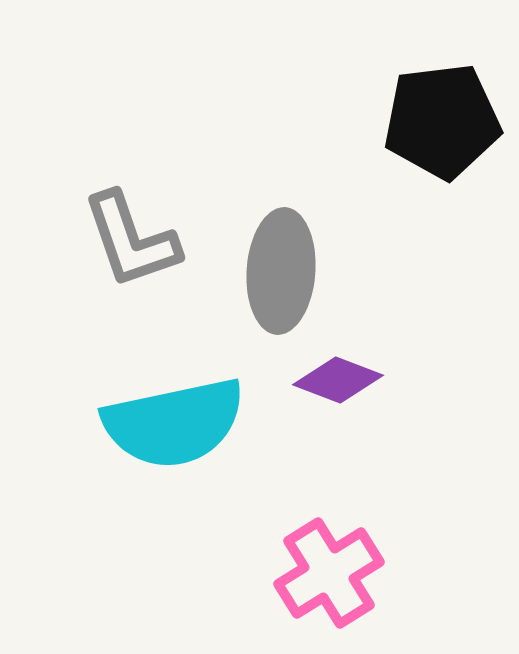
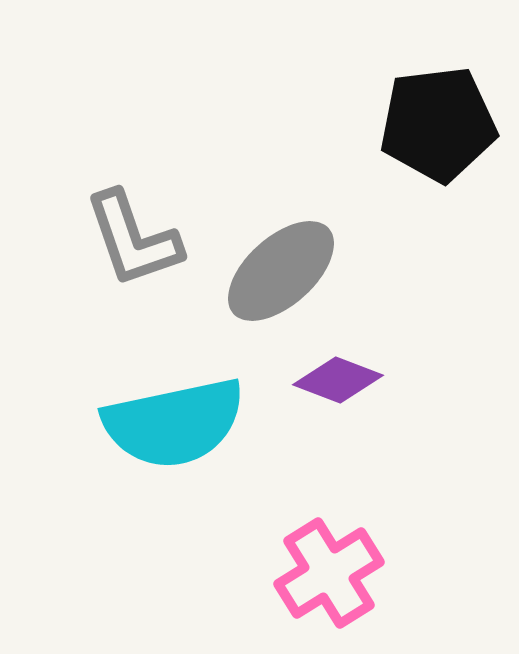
black pentagon: moved 4 px left, 3 px down
gray L-shape: moved 2 px right, 1 px up
gray ellipse: rotated 44 degrees clockwise
